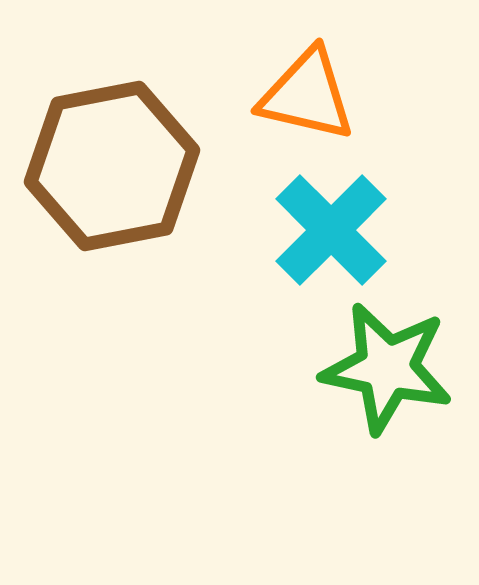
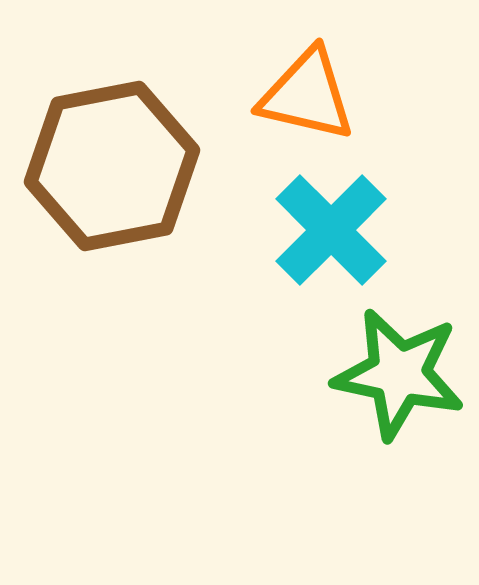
green star: moved 12 px right, 6 px down
